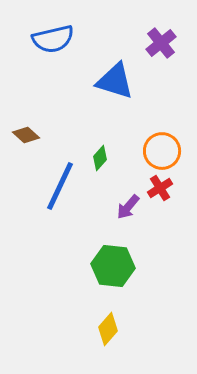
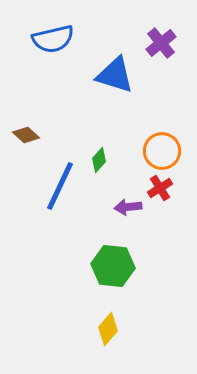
blue triangle: moved 6 px up
green diamond: moved 1 px left, 2 px down
purple arrow: rotated 44 degrees clockwise
